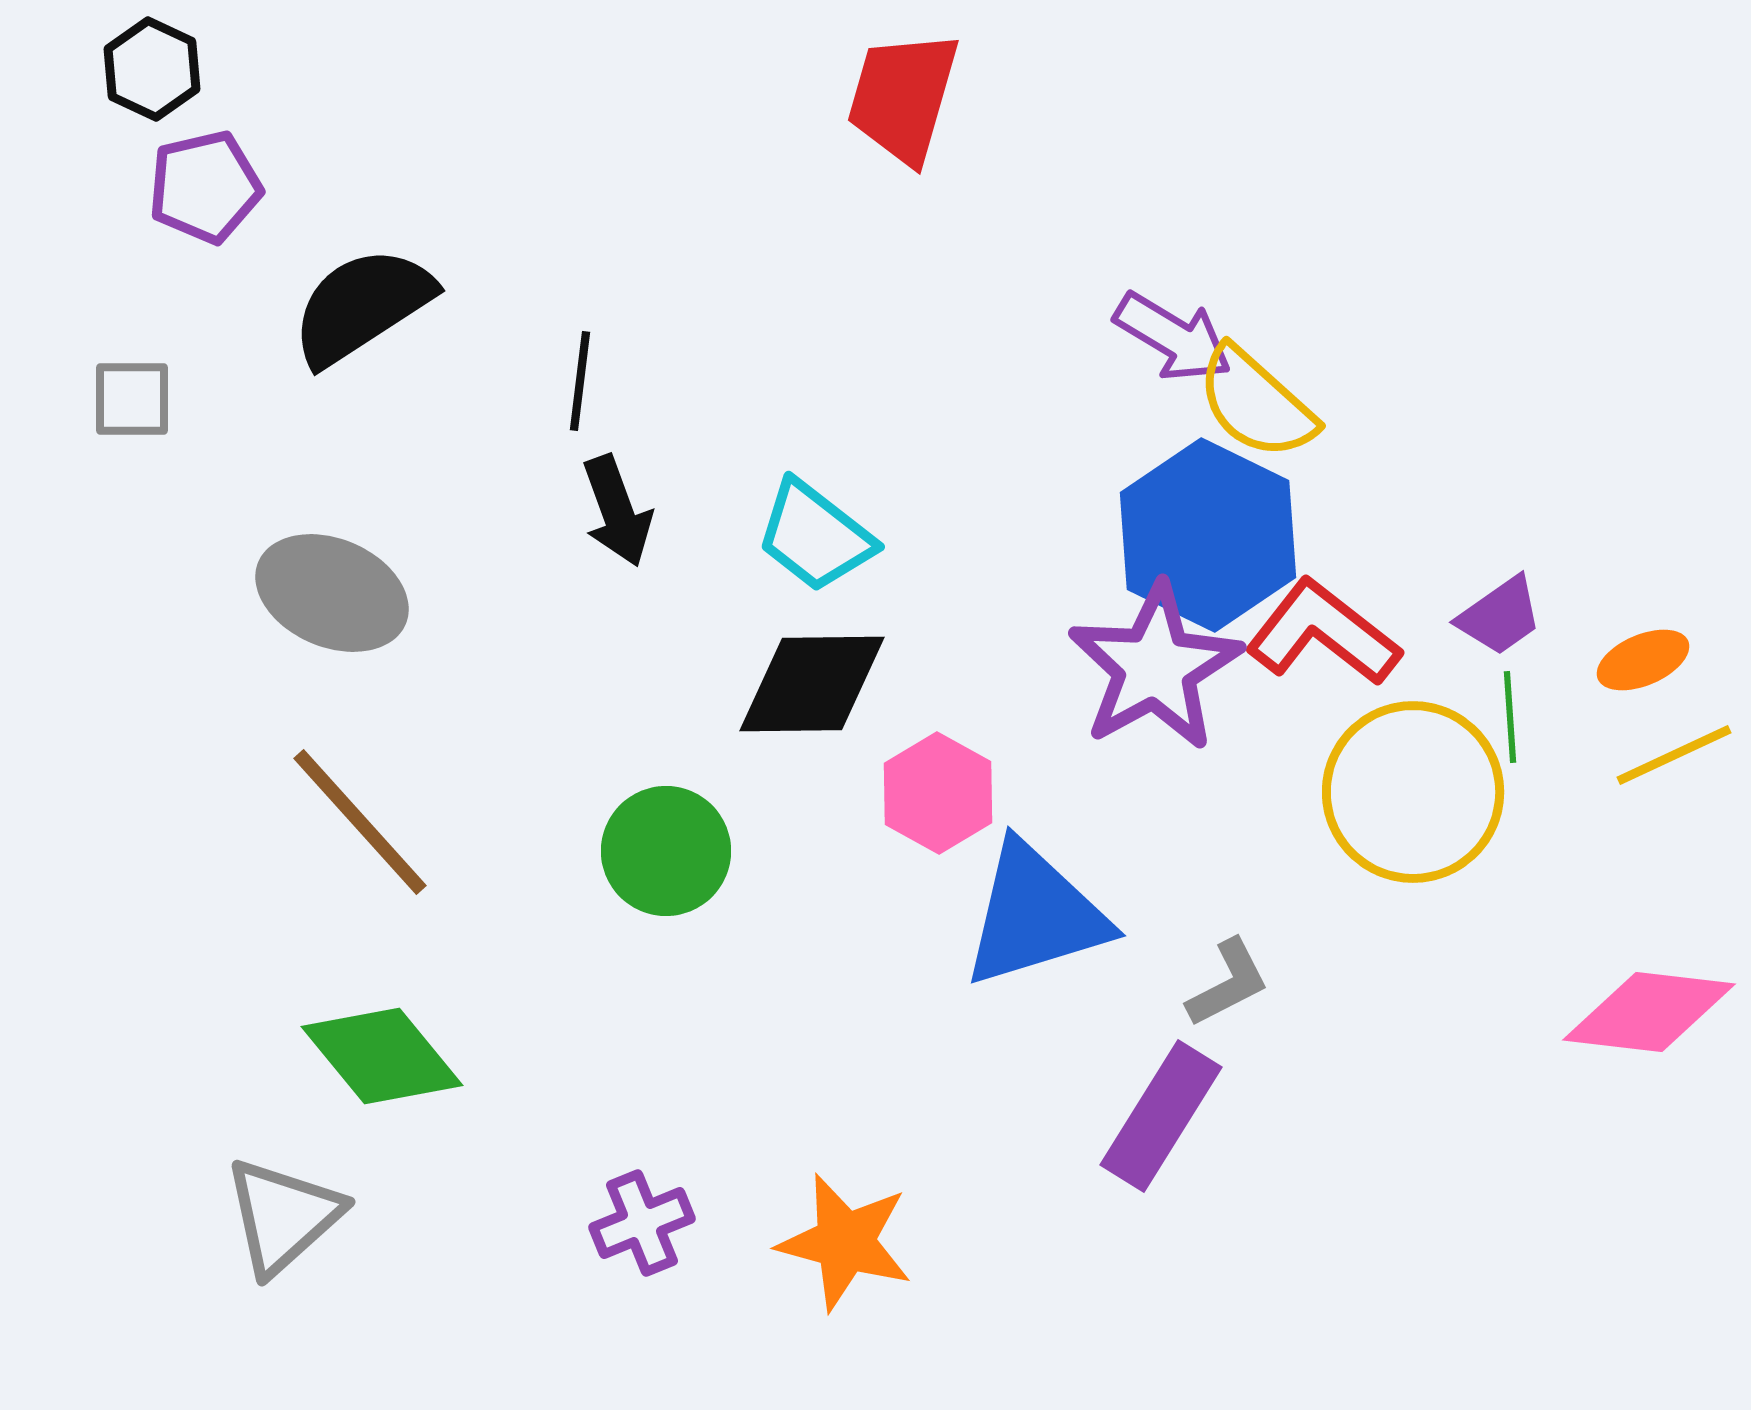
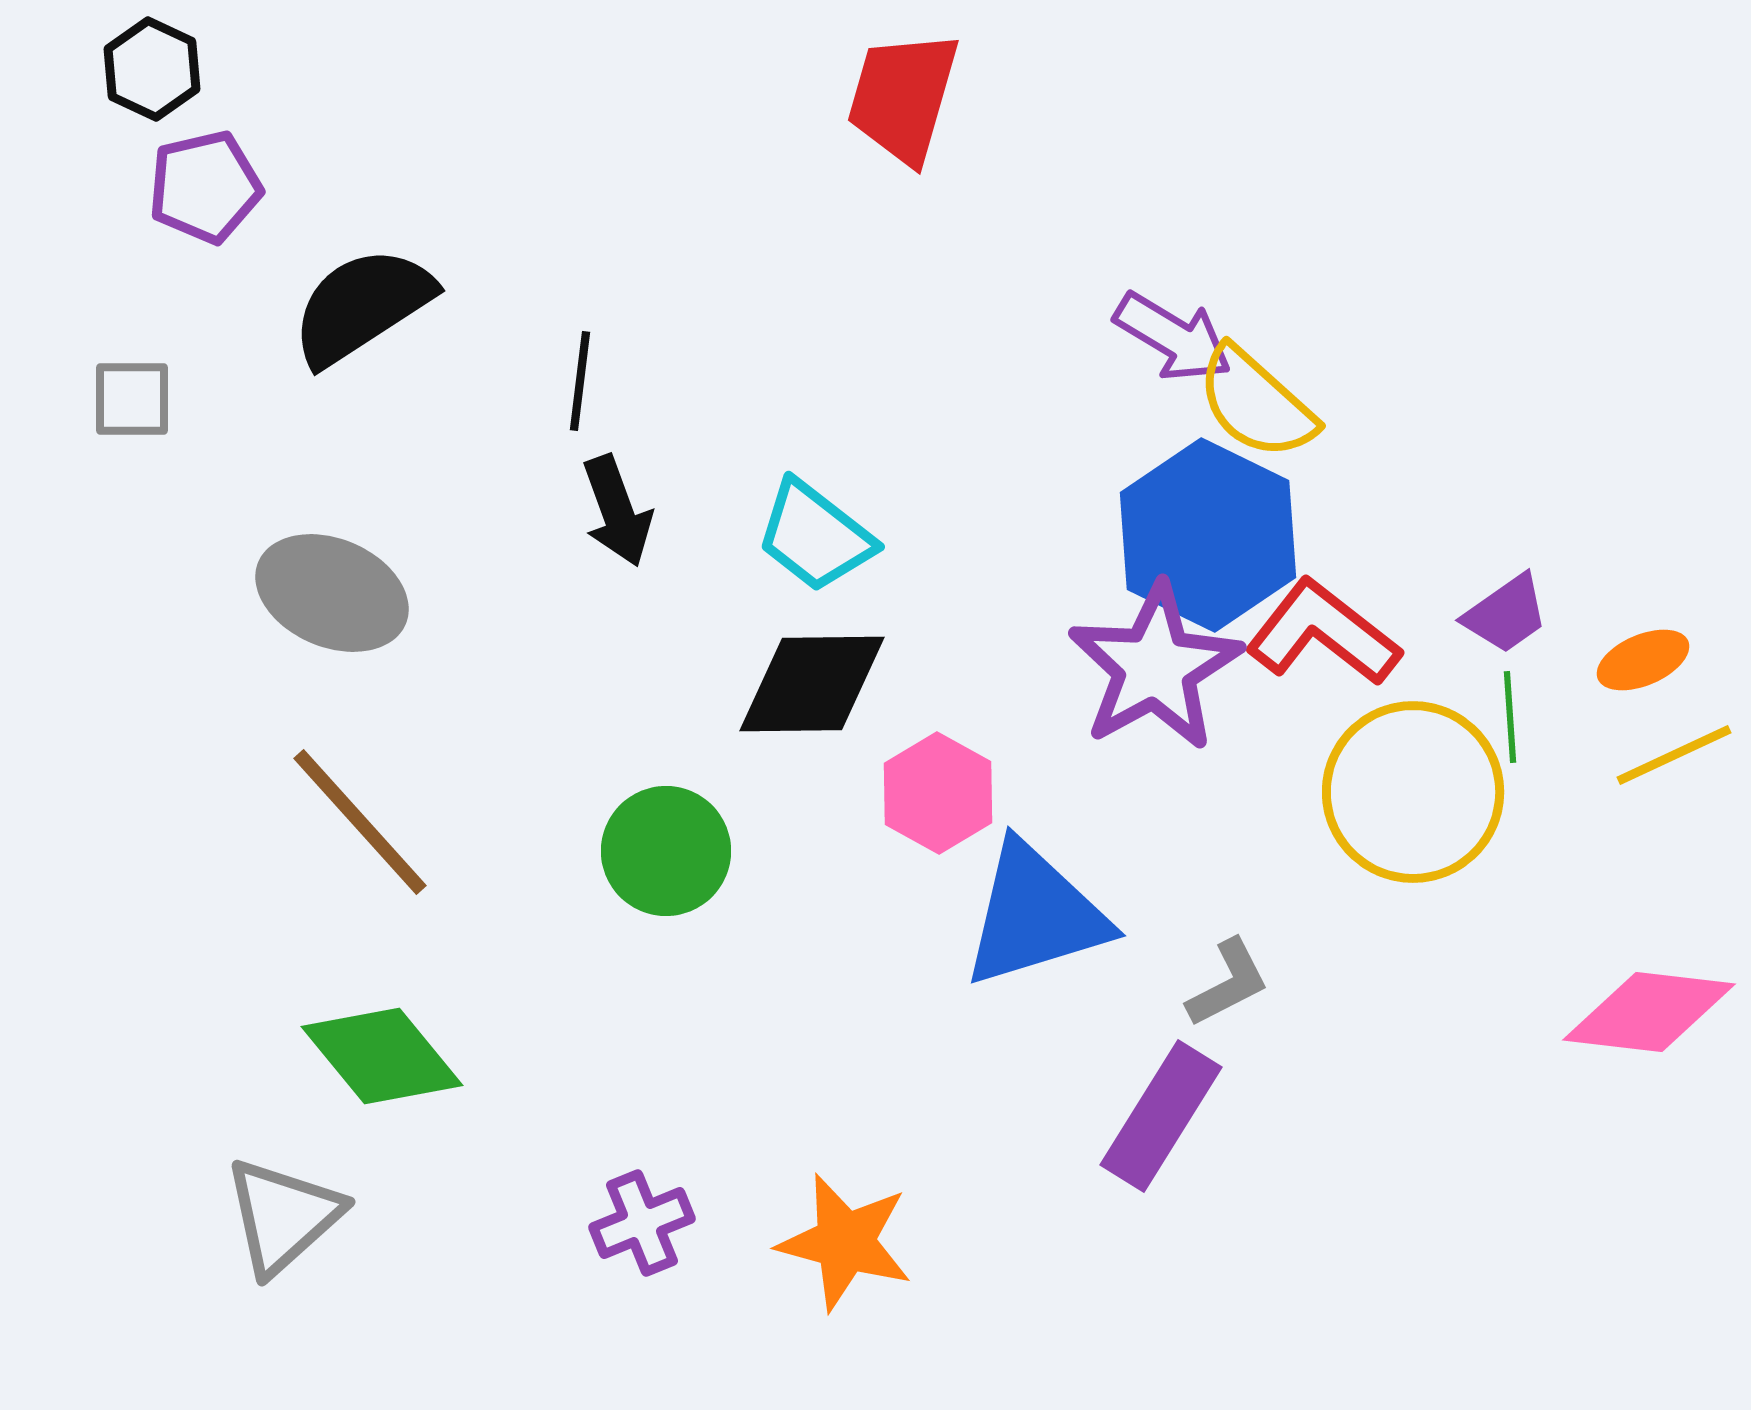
purple trapezoid: moved 6 px right, 2 px up
